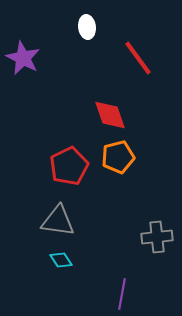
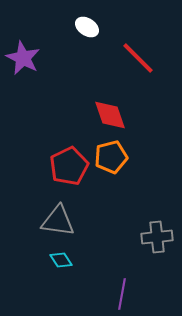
white ellipse: rotated 50 degrees counterclockwise
red line: rotated 9 degrees counterclockwise
orange pentagon: moved 7 px left
